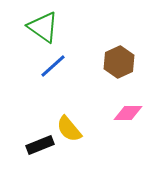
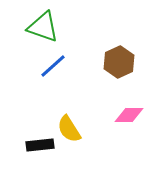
green triangle: rotated 16 degrees counterclockwise
pink diamond: moved 1 px right, 2 px down
yellow semicircle: rotated 8 degrees clockwise
black rectangle: rotated 16 degrees clockwise
